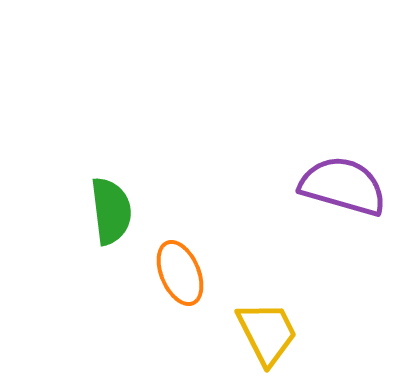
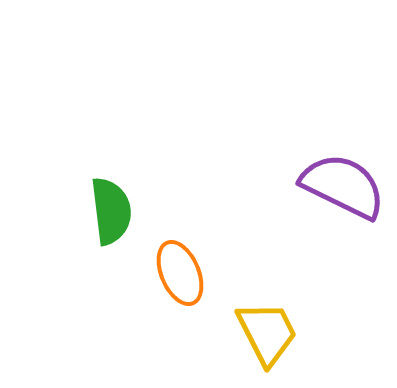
purple semicircle: rotated 10 degrees clockwise
